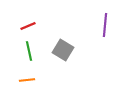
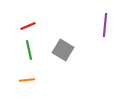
green line: moved 1 px up
